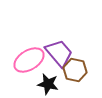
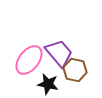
pink ellipse: rotated 20 degrees counterclockwise
